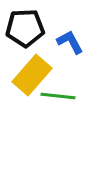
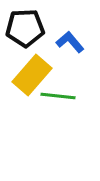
blue L-shape: rotated 12 degrees counterclockwise
